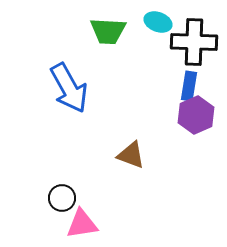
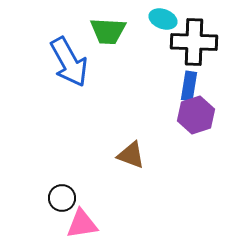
cyan ellipse: moved 5 px right, 3 px up
blue arrow: moved 26 px up
purple hexagon: rotated 6 degrees clockwise
